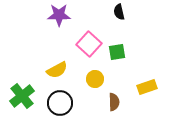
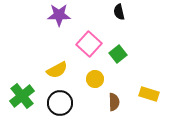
green square: moved 1 px right, 2 px down; rotated 30 degrees counterclockwise
yellow rectangle: moved 2 px right, 7 px down; rotated 36 degrees clockwise
